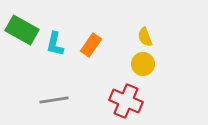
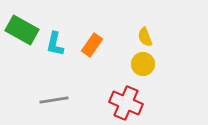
orange rectangle: moved 1 px right
red cross: moved 2 px down
